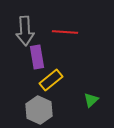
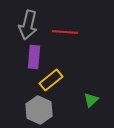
gray arrow: moved 3 px right, 6 px up; rotated 16 degrees clockwise
purple rectangle: moved 3 px left; rotated 15 degrees clockwise
